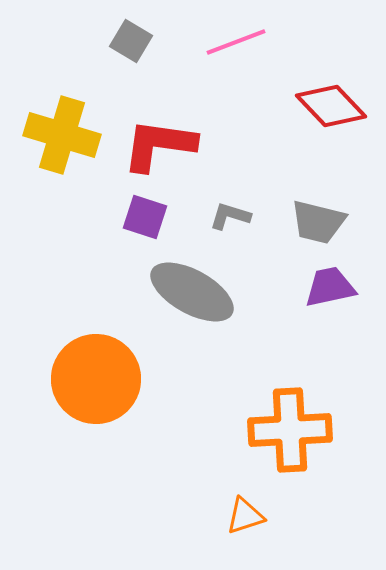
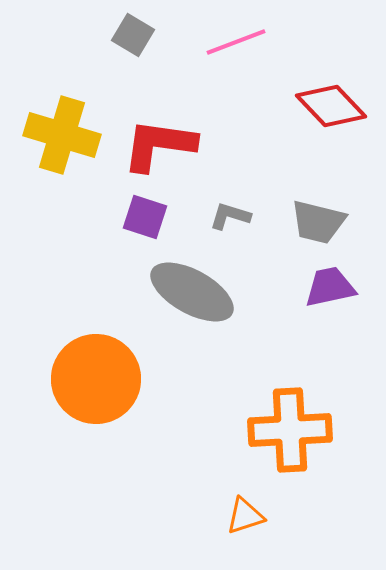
gray square: moved 2 px right, 6 px up
